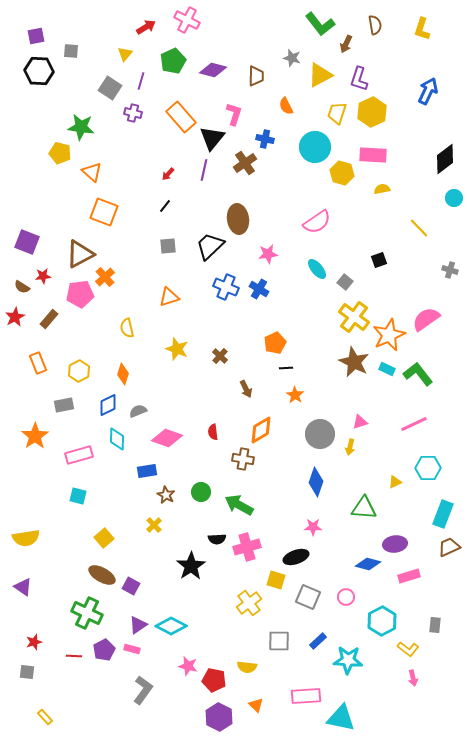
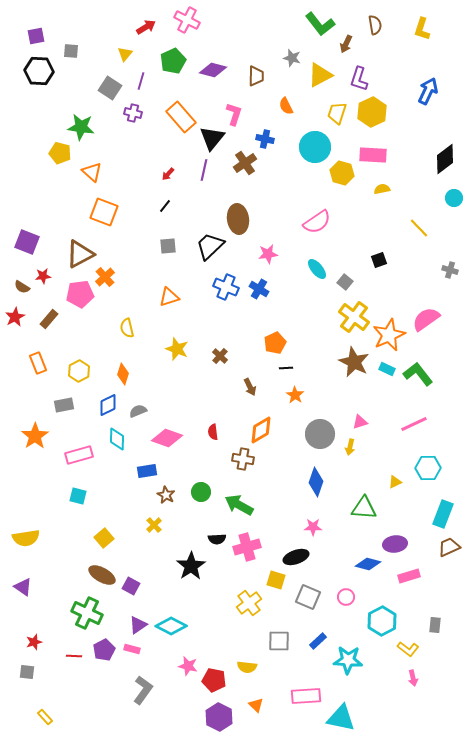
brown arrow at (246, 389): moved 4 px right, 2 px up
